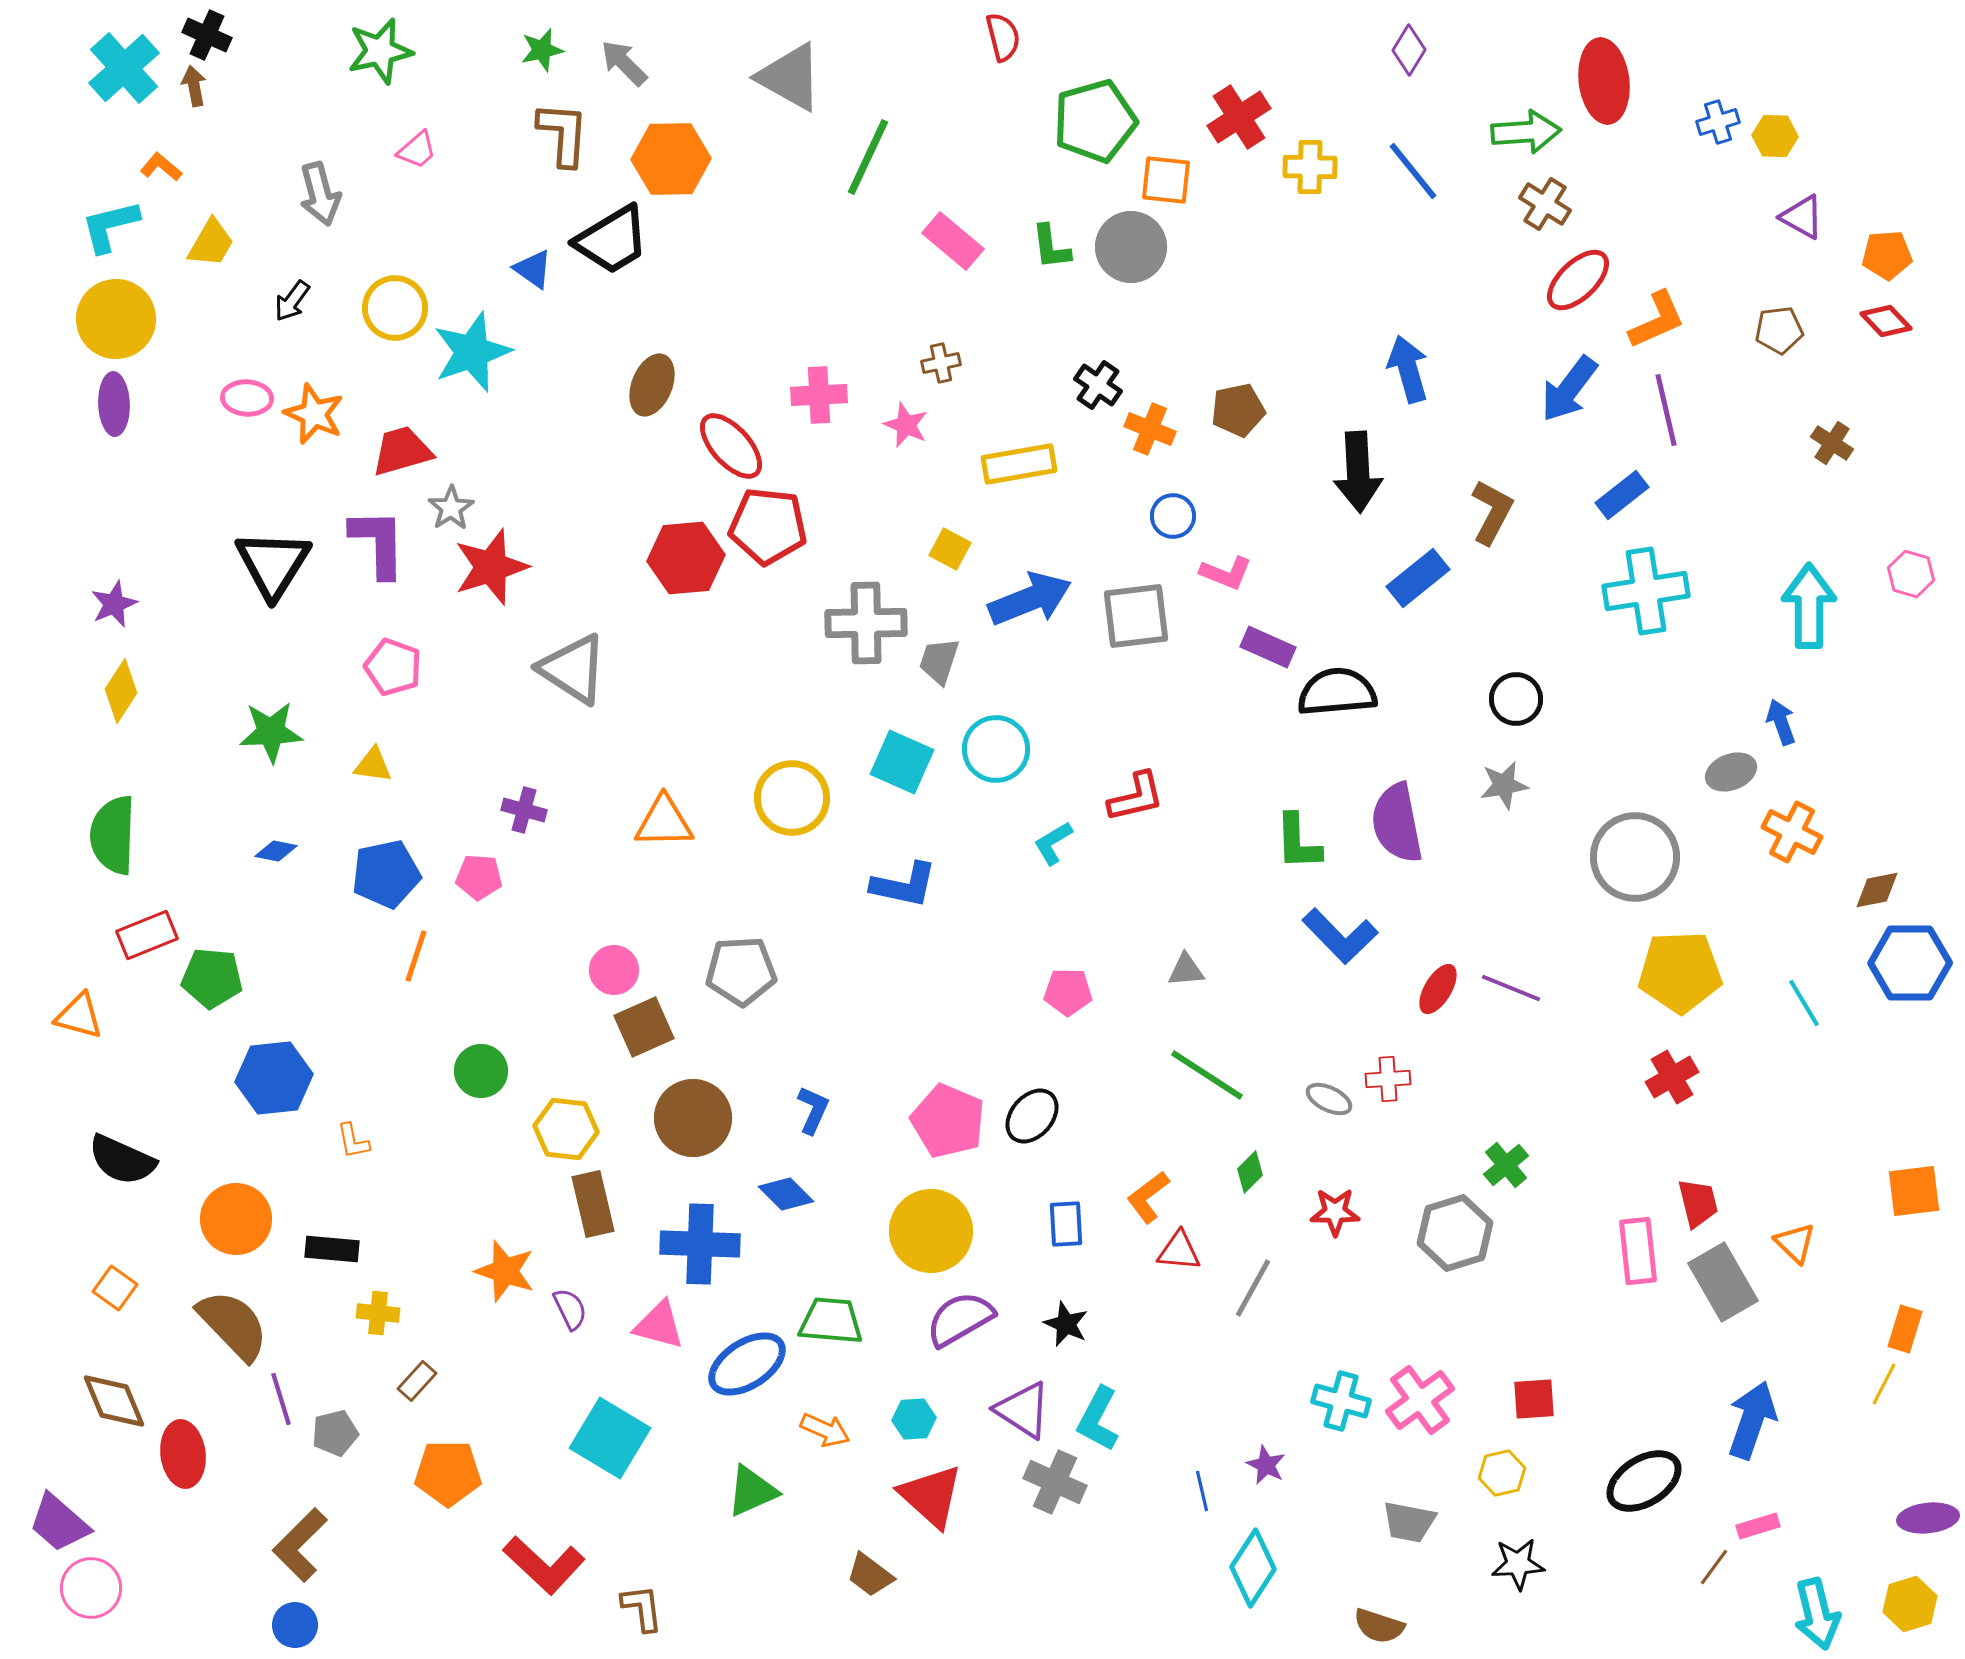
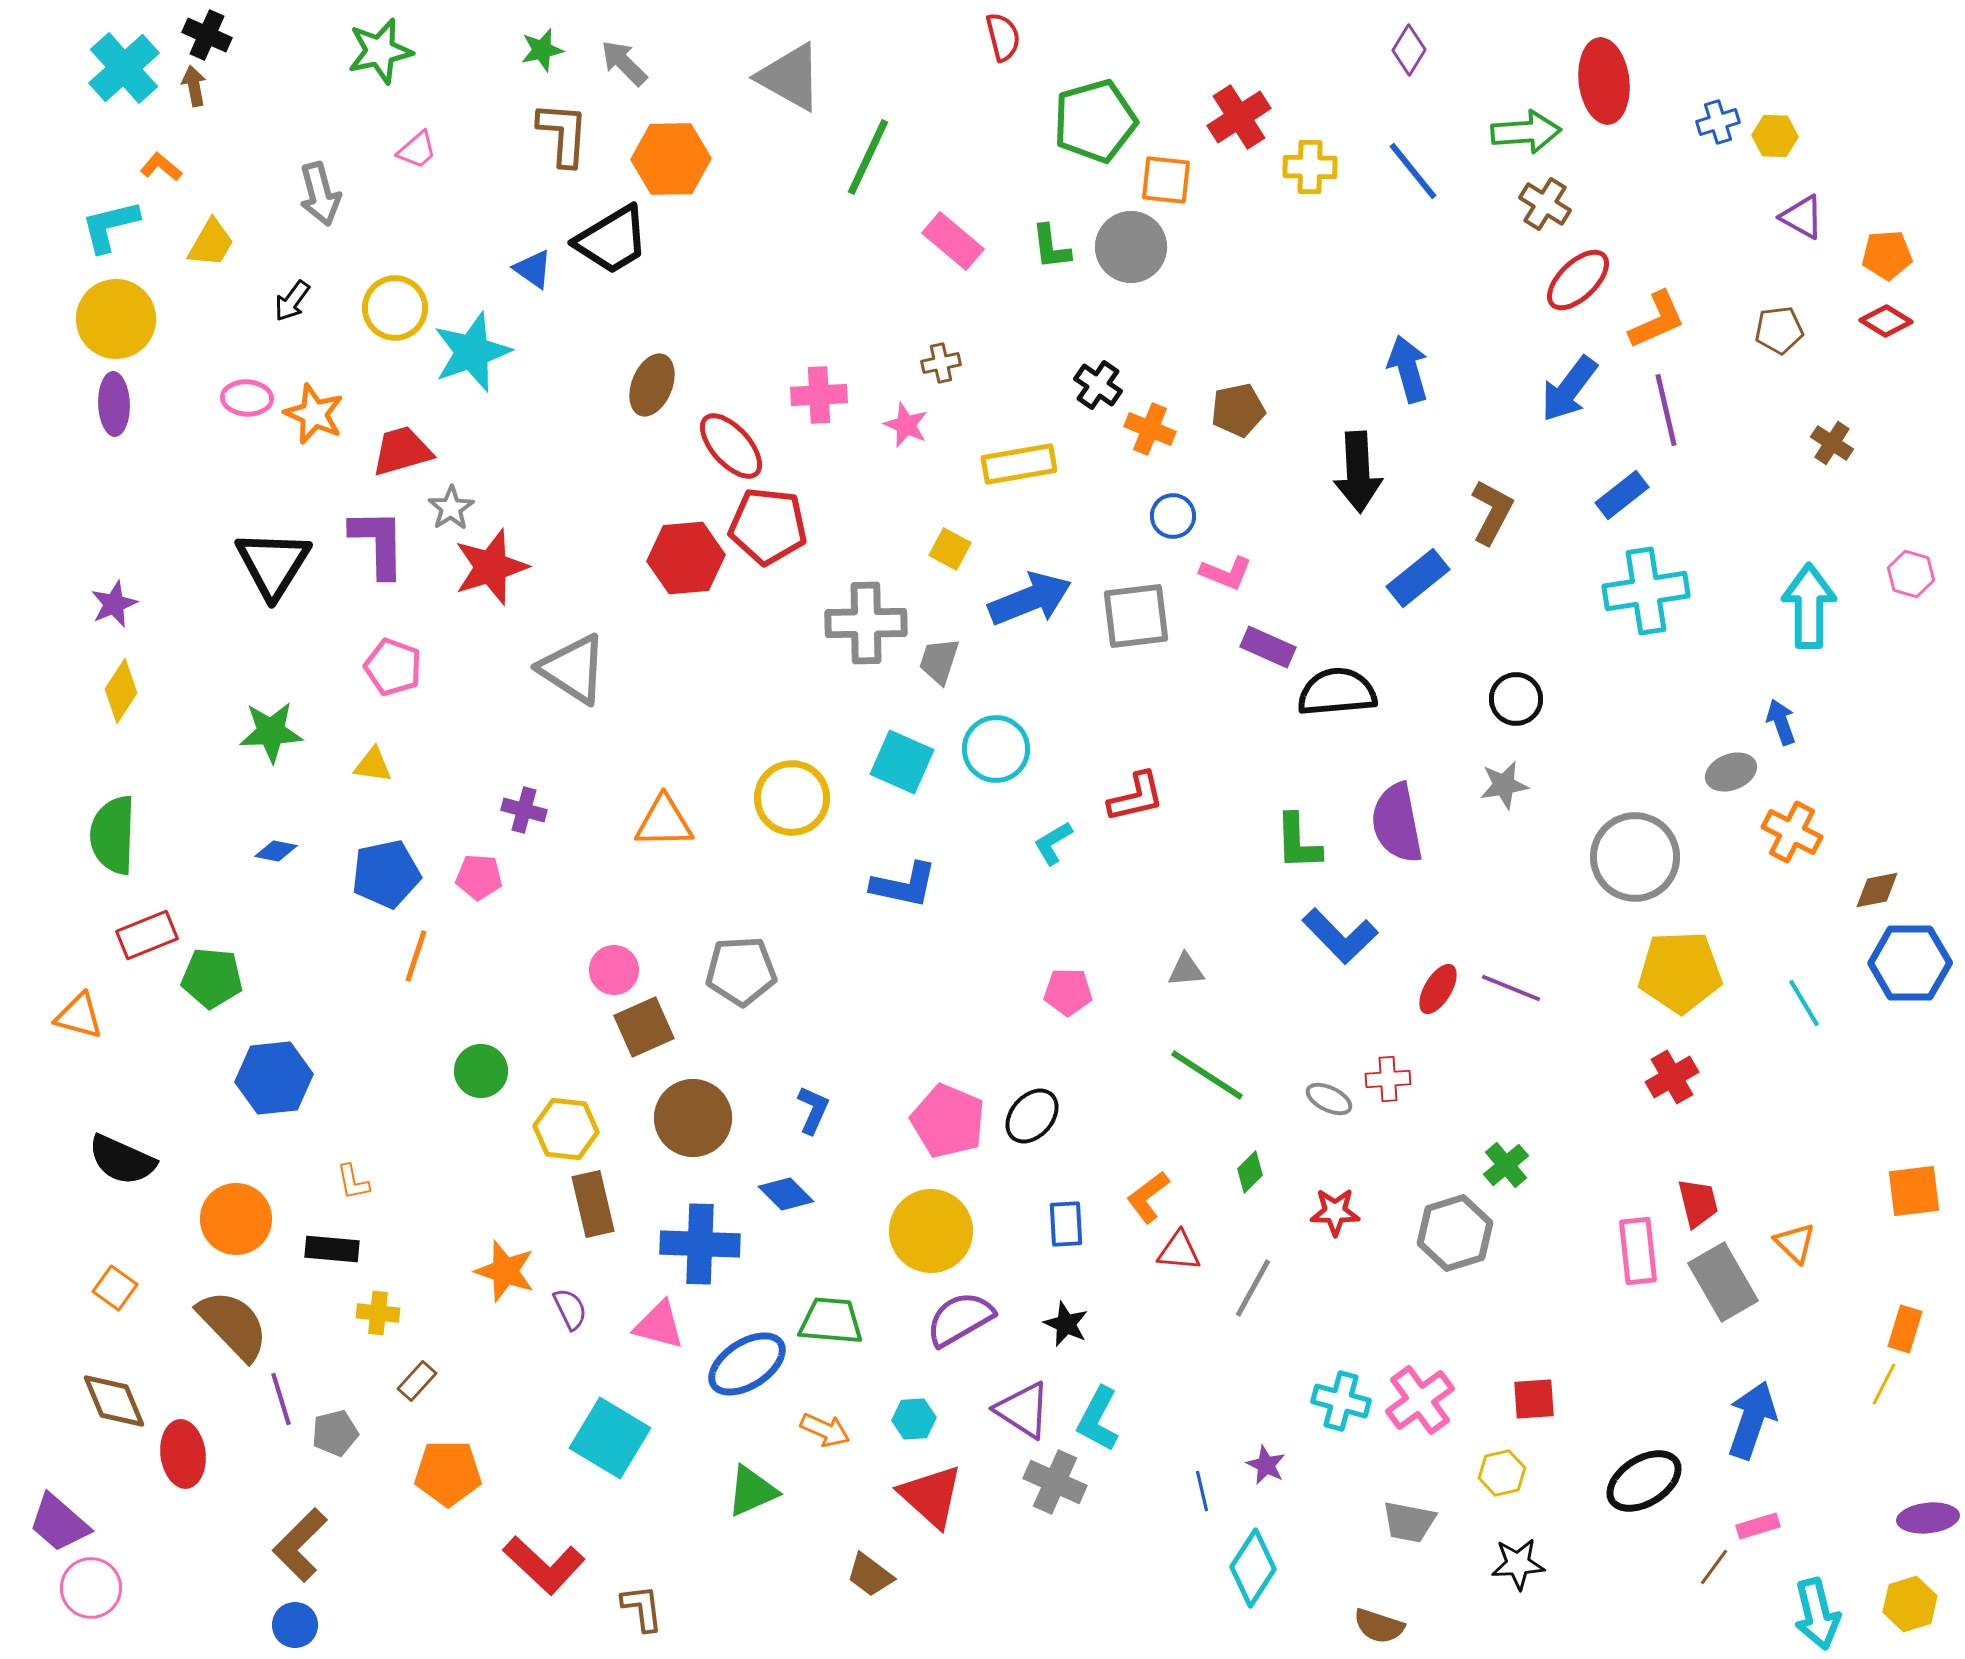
red diamond at (1886, 321): rotated 15 degrees counterclockwise
orange L-shape at (353, 1141): moved 41 px down
